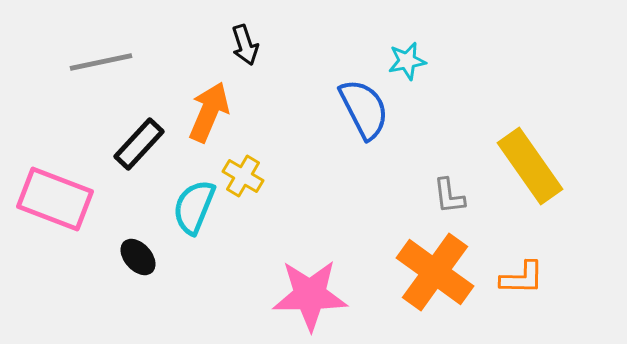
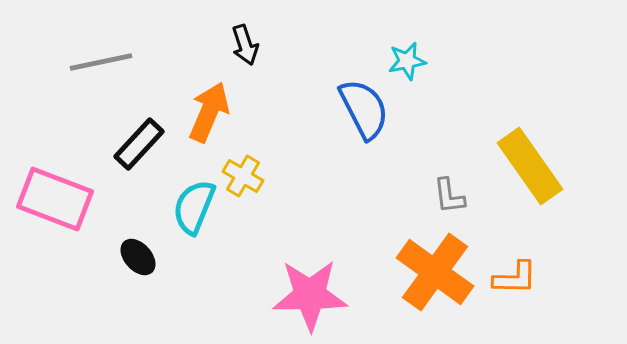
orange L-shape: moved 7 px left
